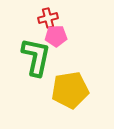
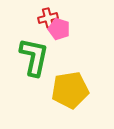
pink pentagon: moved 3 px right, 7 px up; rotated 20 degrees clockwise
green L-shape: moved 2 px left
